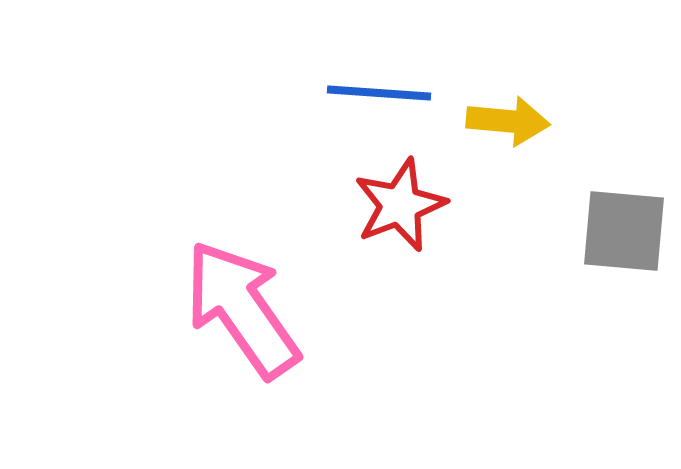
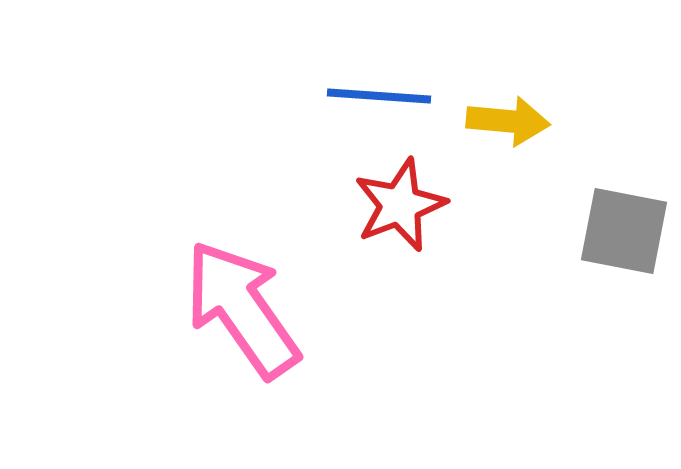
blue line: moved 3 px down
gray square: rotated 6 degrees clockwise
